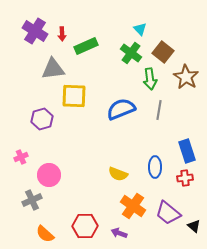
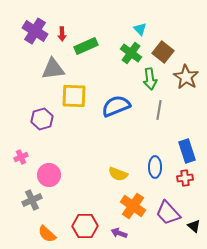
blue semicircle: moved 5 px left, 3 px up
purple trapezoid: rotated 8 degrees clockwise
orange semicircle: moved 2 px right
